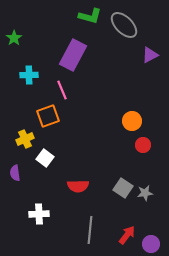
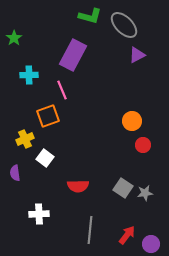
purple triangle: moved 13 px left
